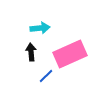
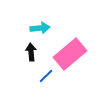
pink rectangle: rotated 16 degrees counterclockwise
